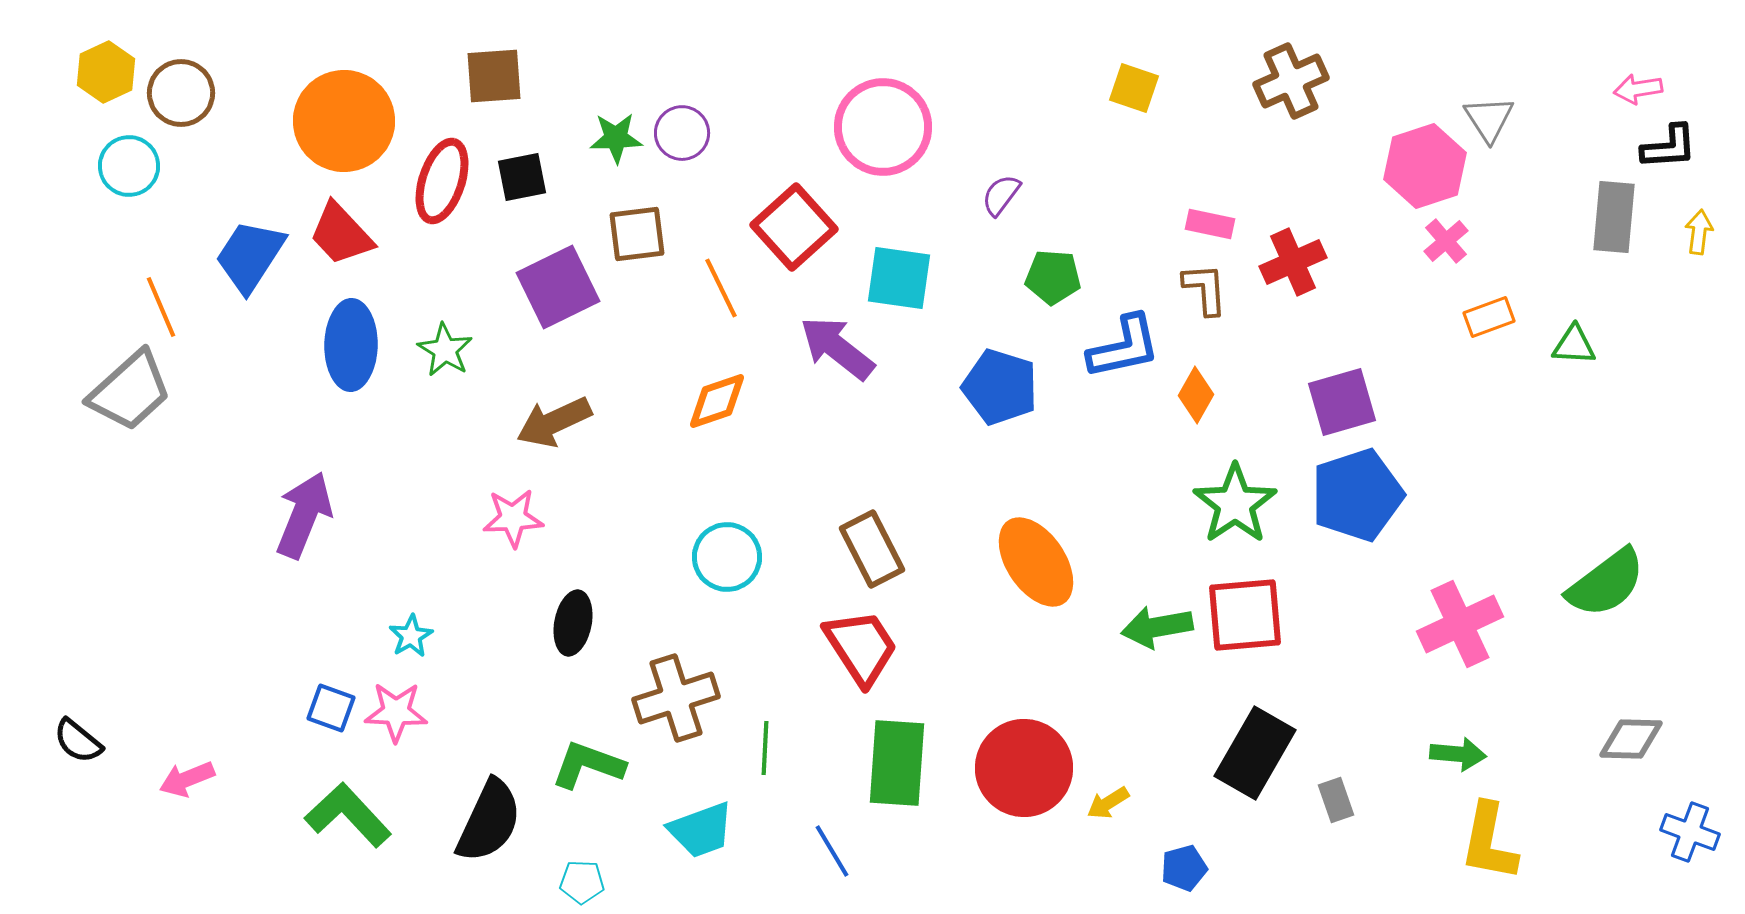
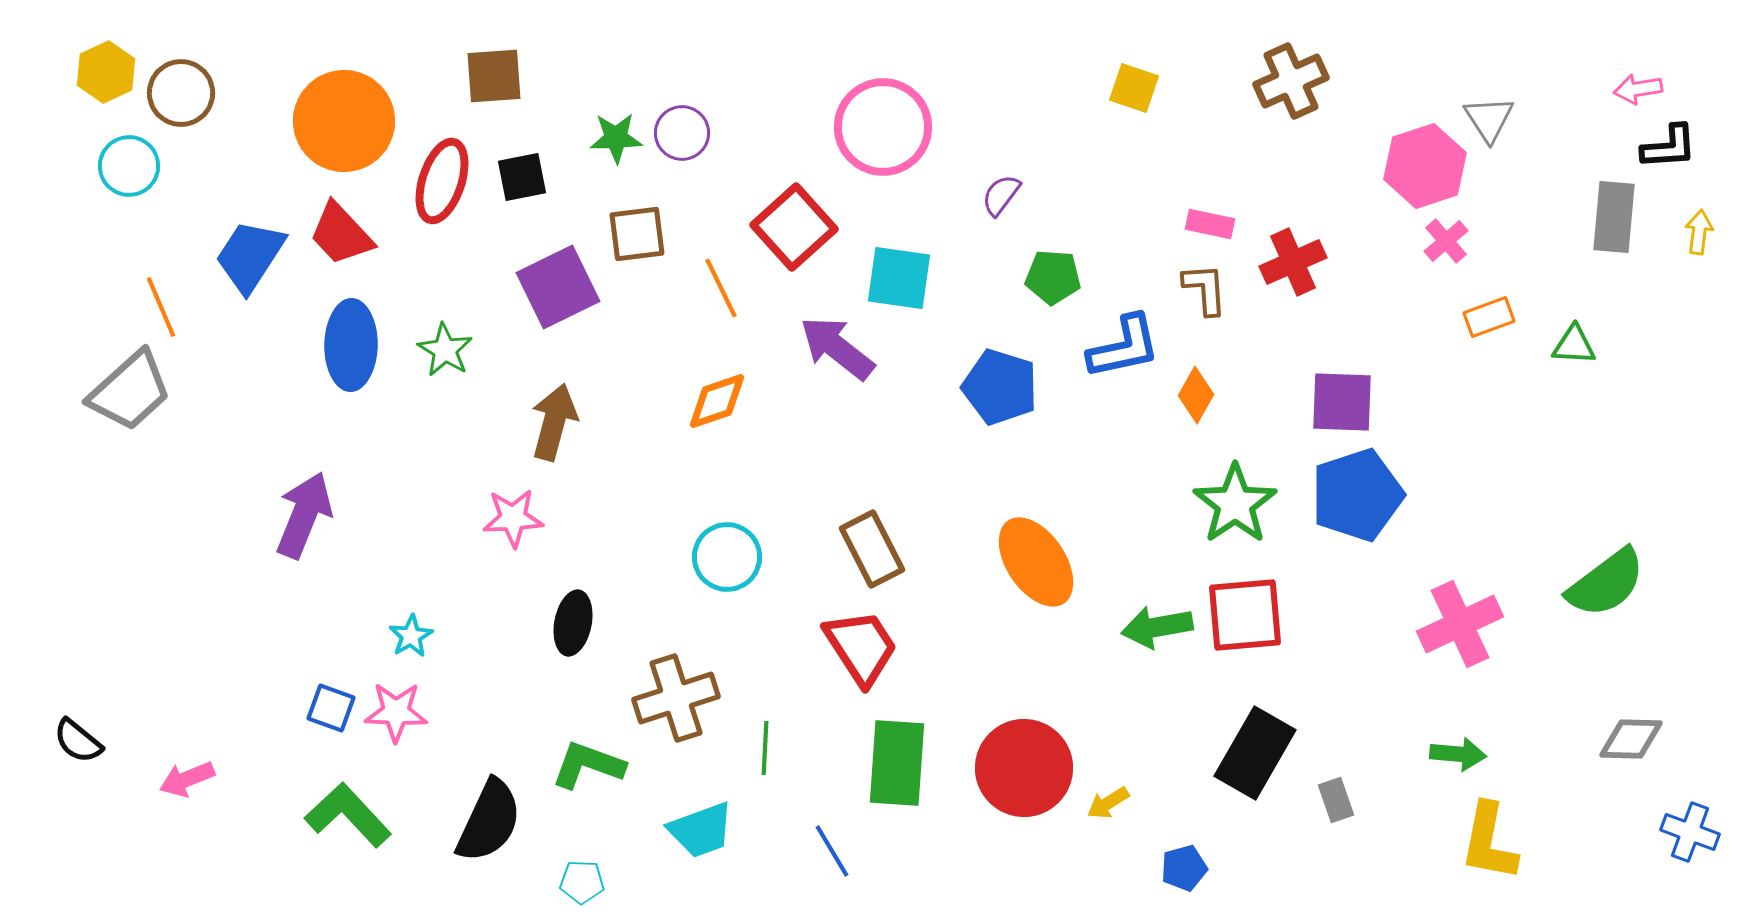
purple square at (1342, 402): rotated 18 degrees clockwise
brown arrow at (554, 422): rotated 130 degrees clockwise
